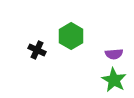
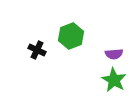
green hexagon: rotated 10 degrees clockwise
